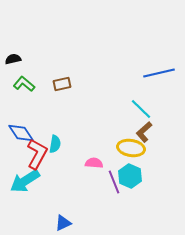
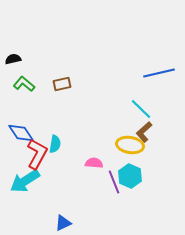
yellow ellipse: moved 1 px left, 3 px up
